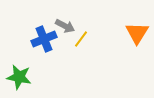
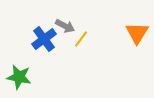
blue cross: rotated 15 degrees counterclockwise
